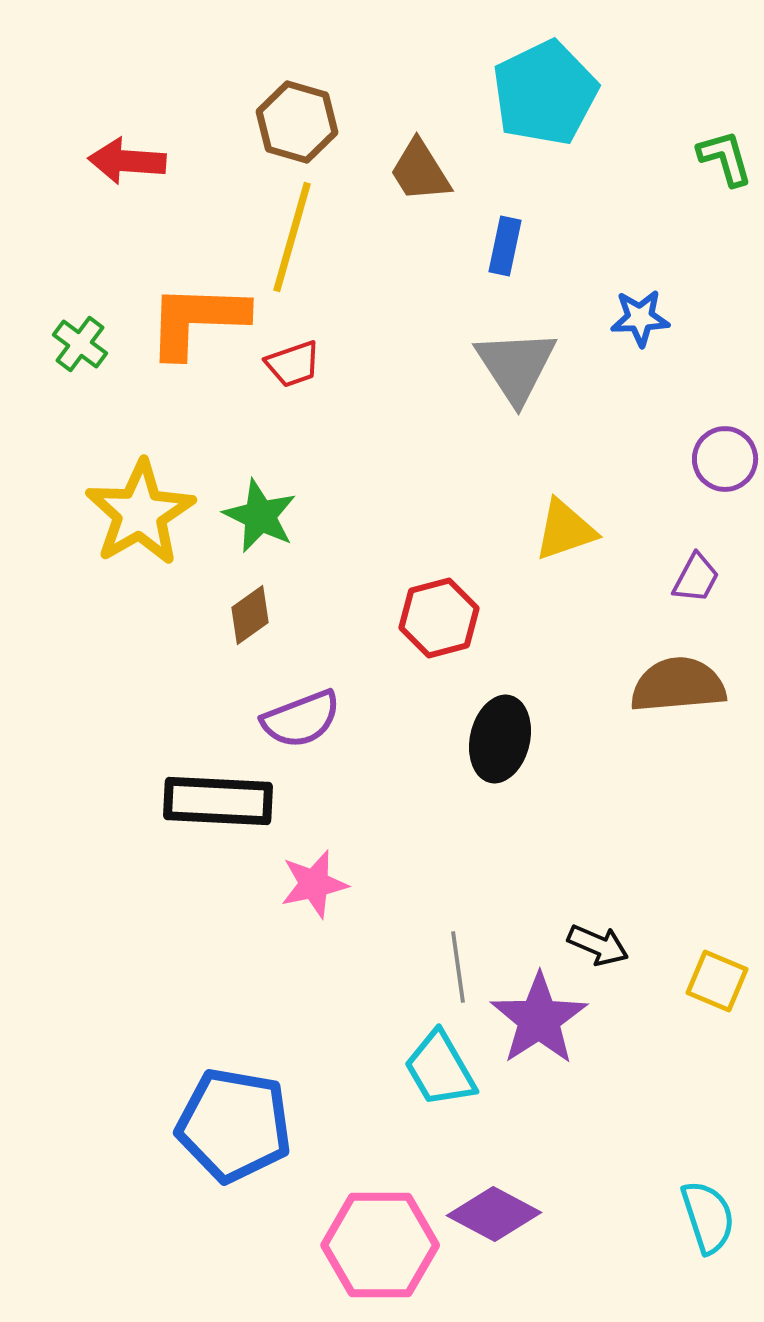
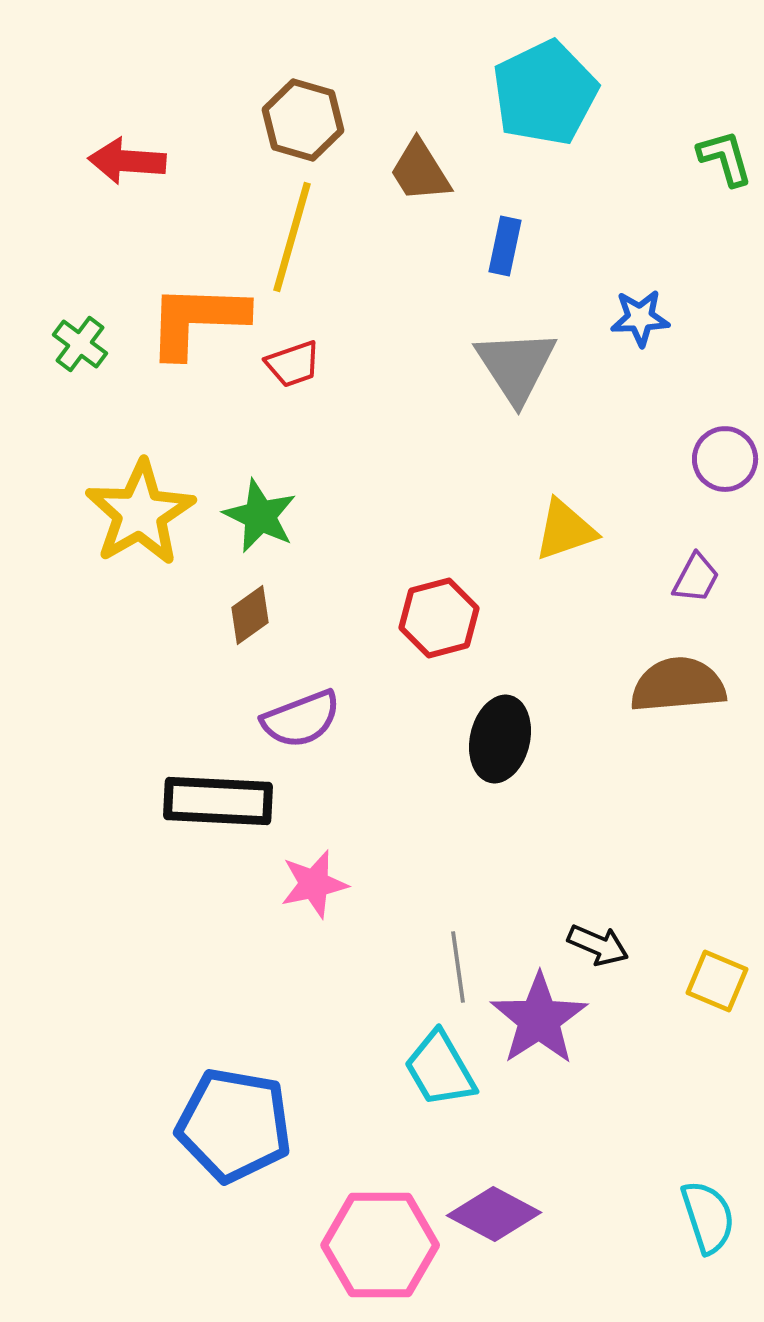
brown hexagon: moved 6 px right, 2 px up
